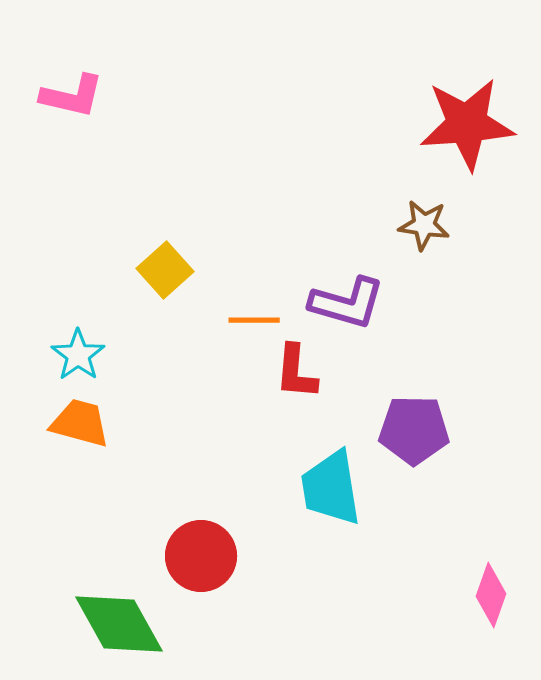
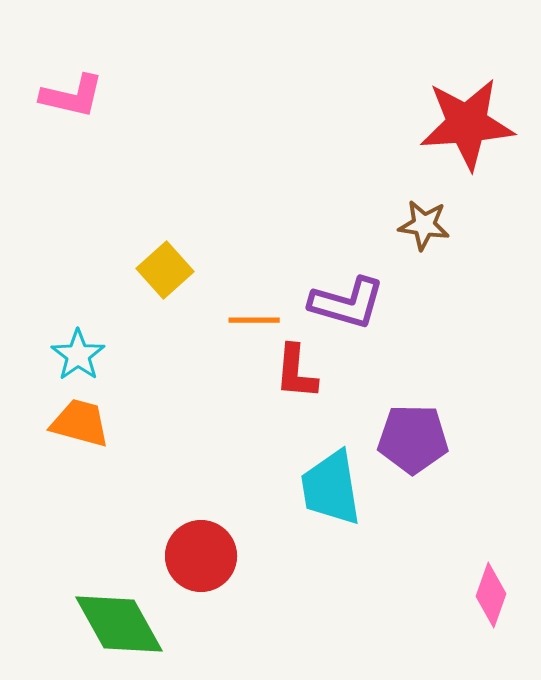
purple pentagon: moved 1 px left, 9 px down
